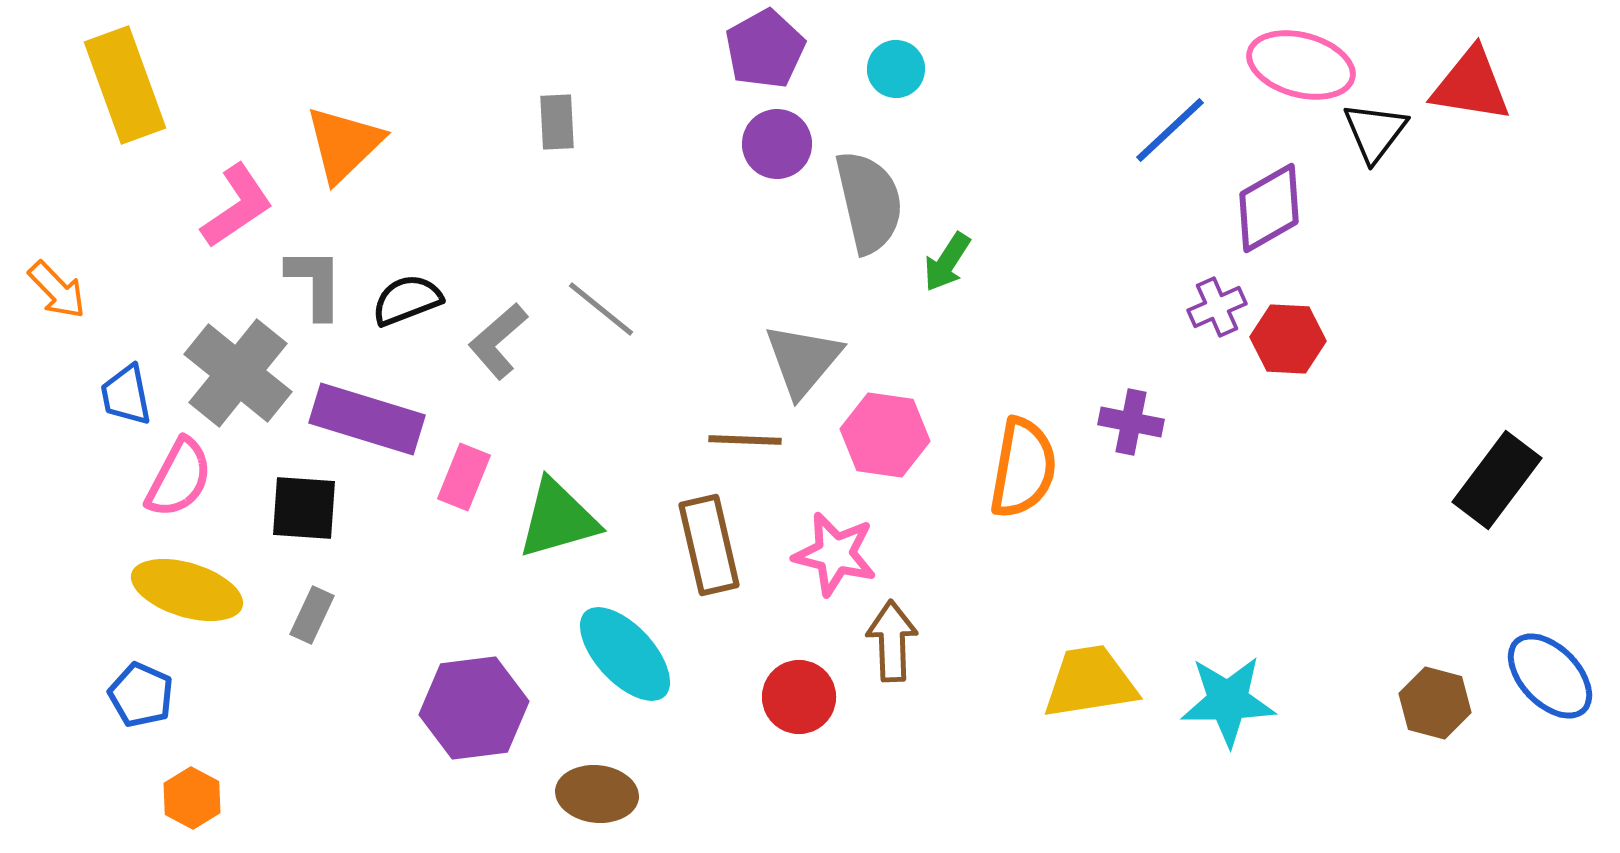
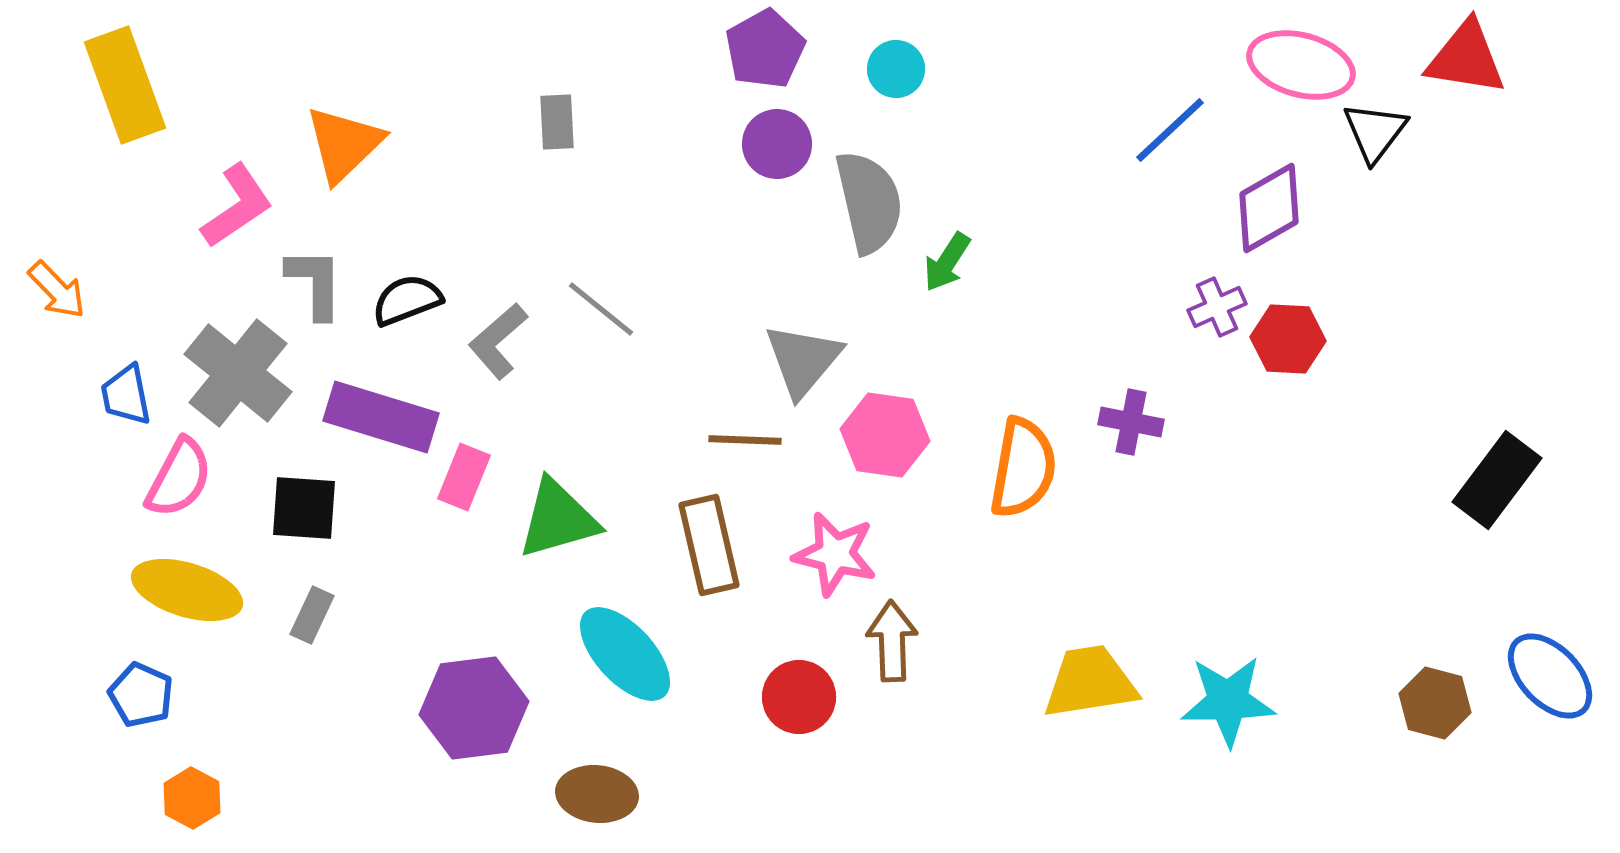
red triangle at (1471, 85): moved 5 px left, 27 px up
purple rectangle at (367, 419): moved 14 px right, 2 px up
